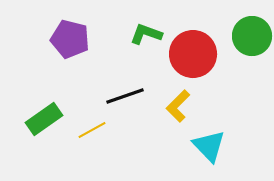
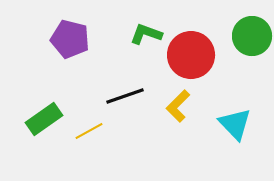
red circle: moved 2 px left, 1 px down
yellow line: moved 3 px left, 1 px down
cyan triangle: moved 26 px right, 22 px up
